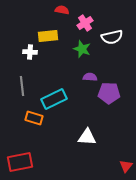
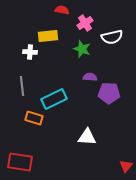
red rectangle: rotated 20 degrees clockwise
